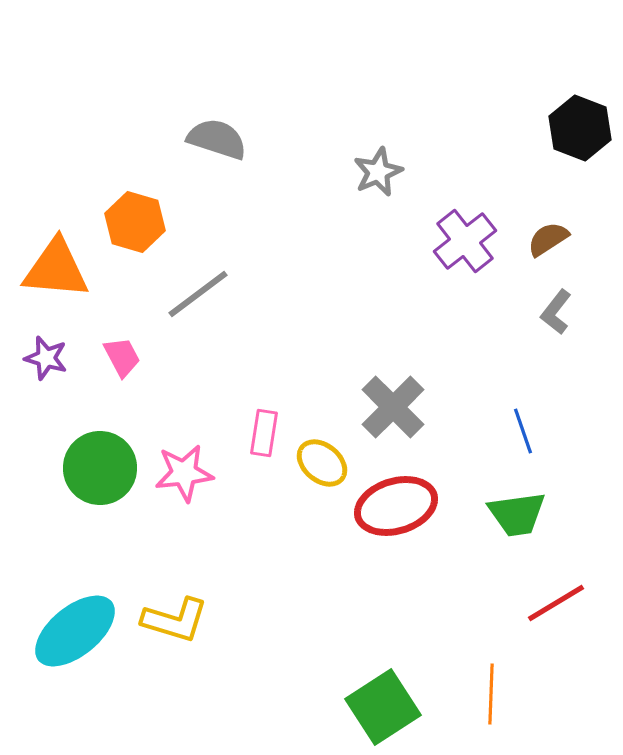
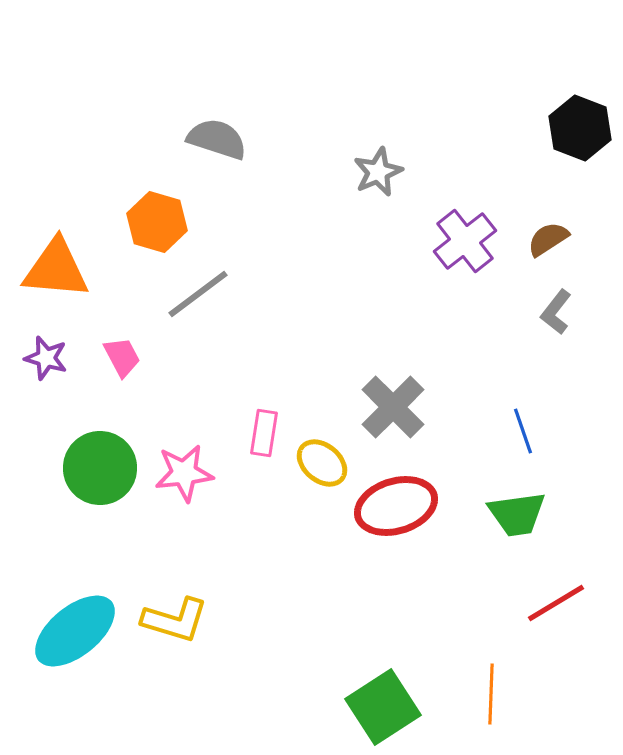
orange hexagon: moved 22 px right
